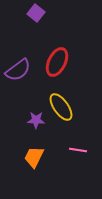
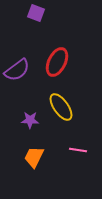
purple square: rotated 18 degrees counterclockwise
purple semicircle: moved 1 px left
purple star: moved 6 px left
